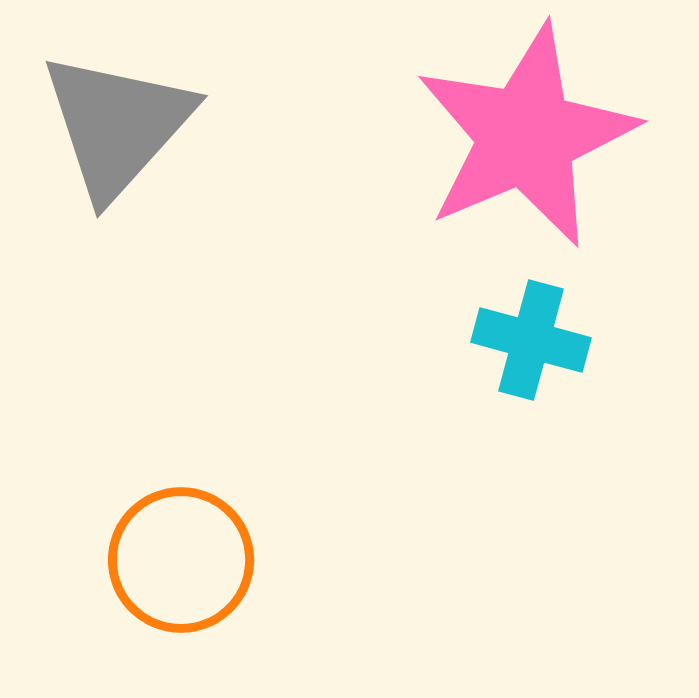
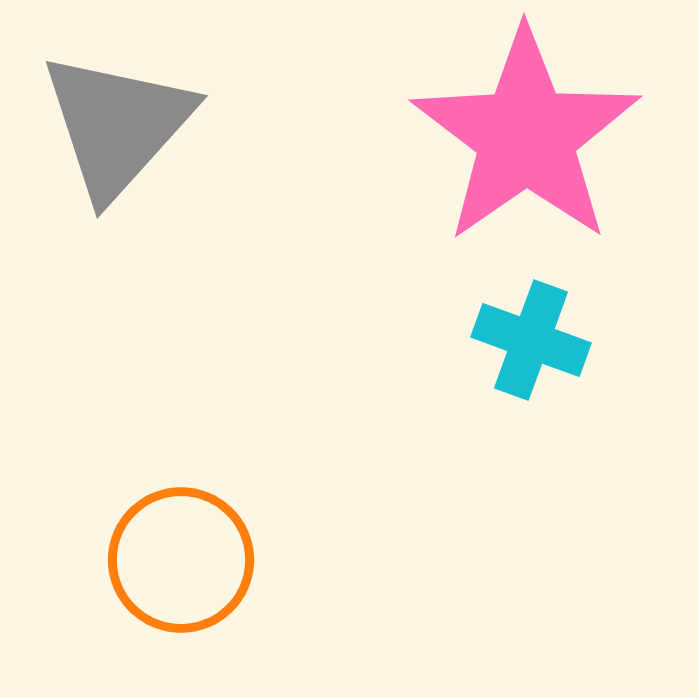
pink star: rotated 12 degrees counterclockwise
cyan cross: rotated 5 degrees clockwise
